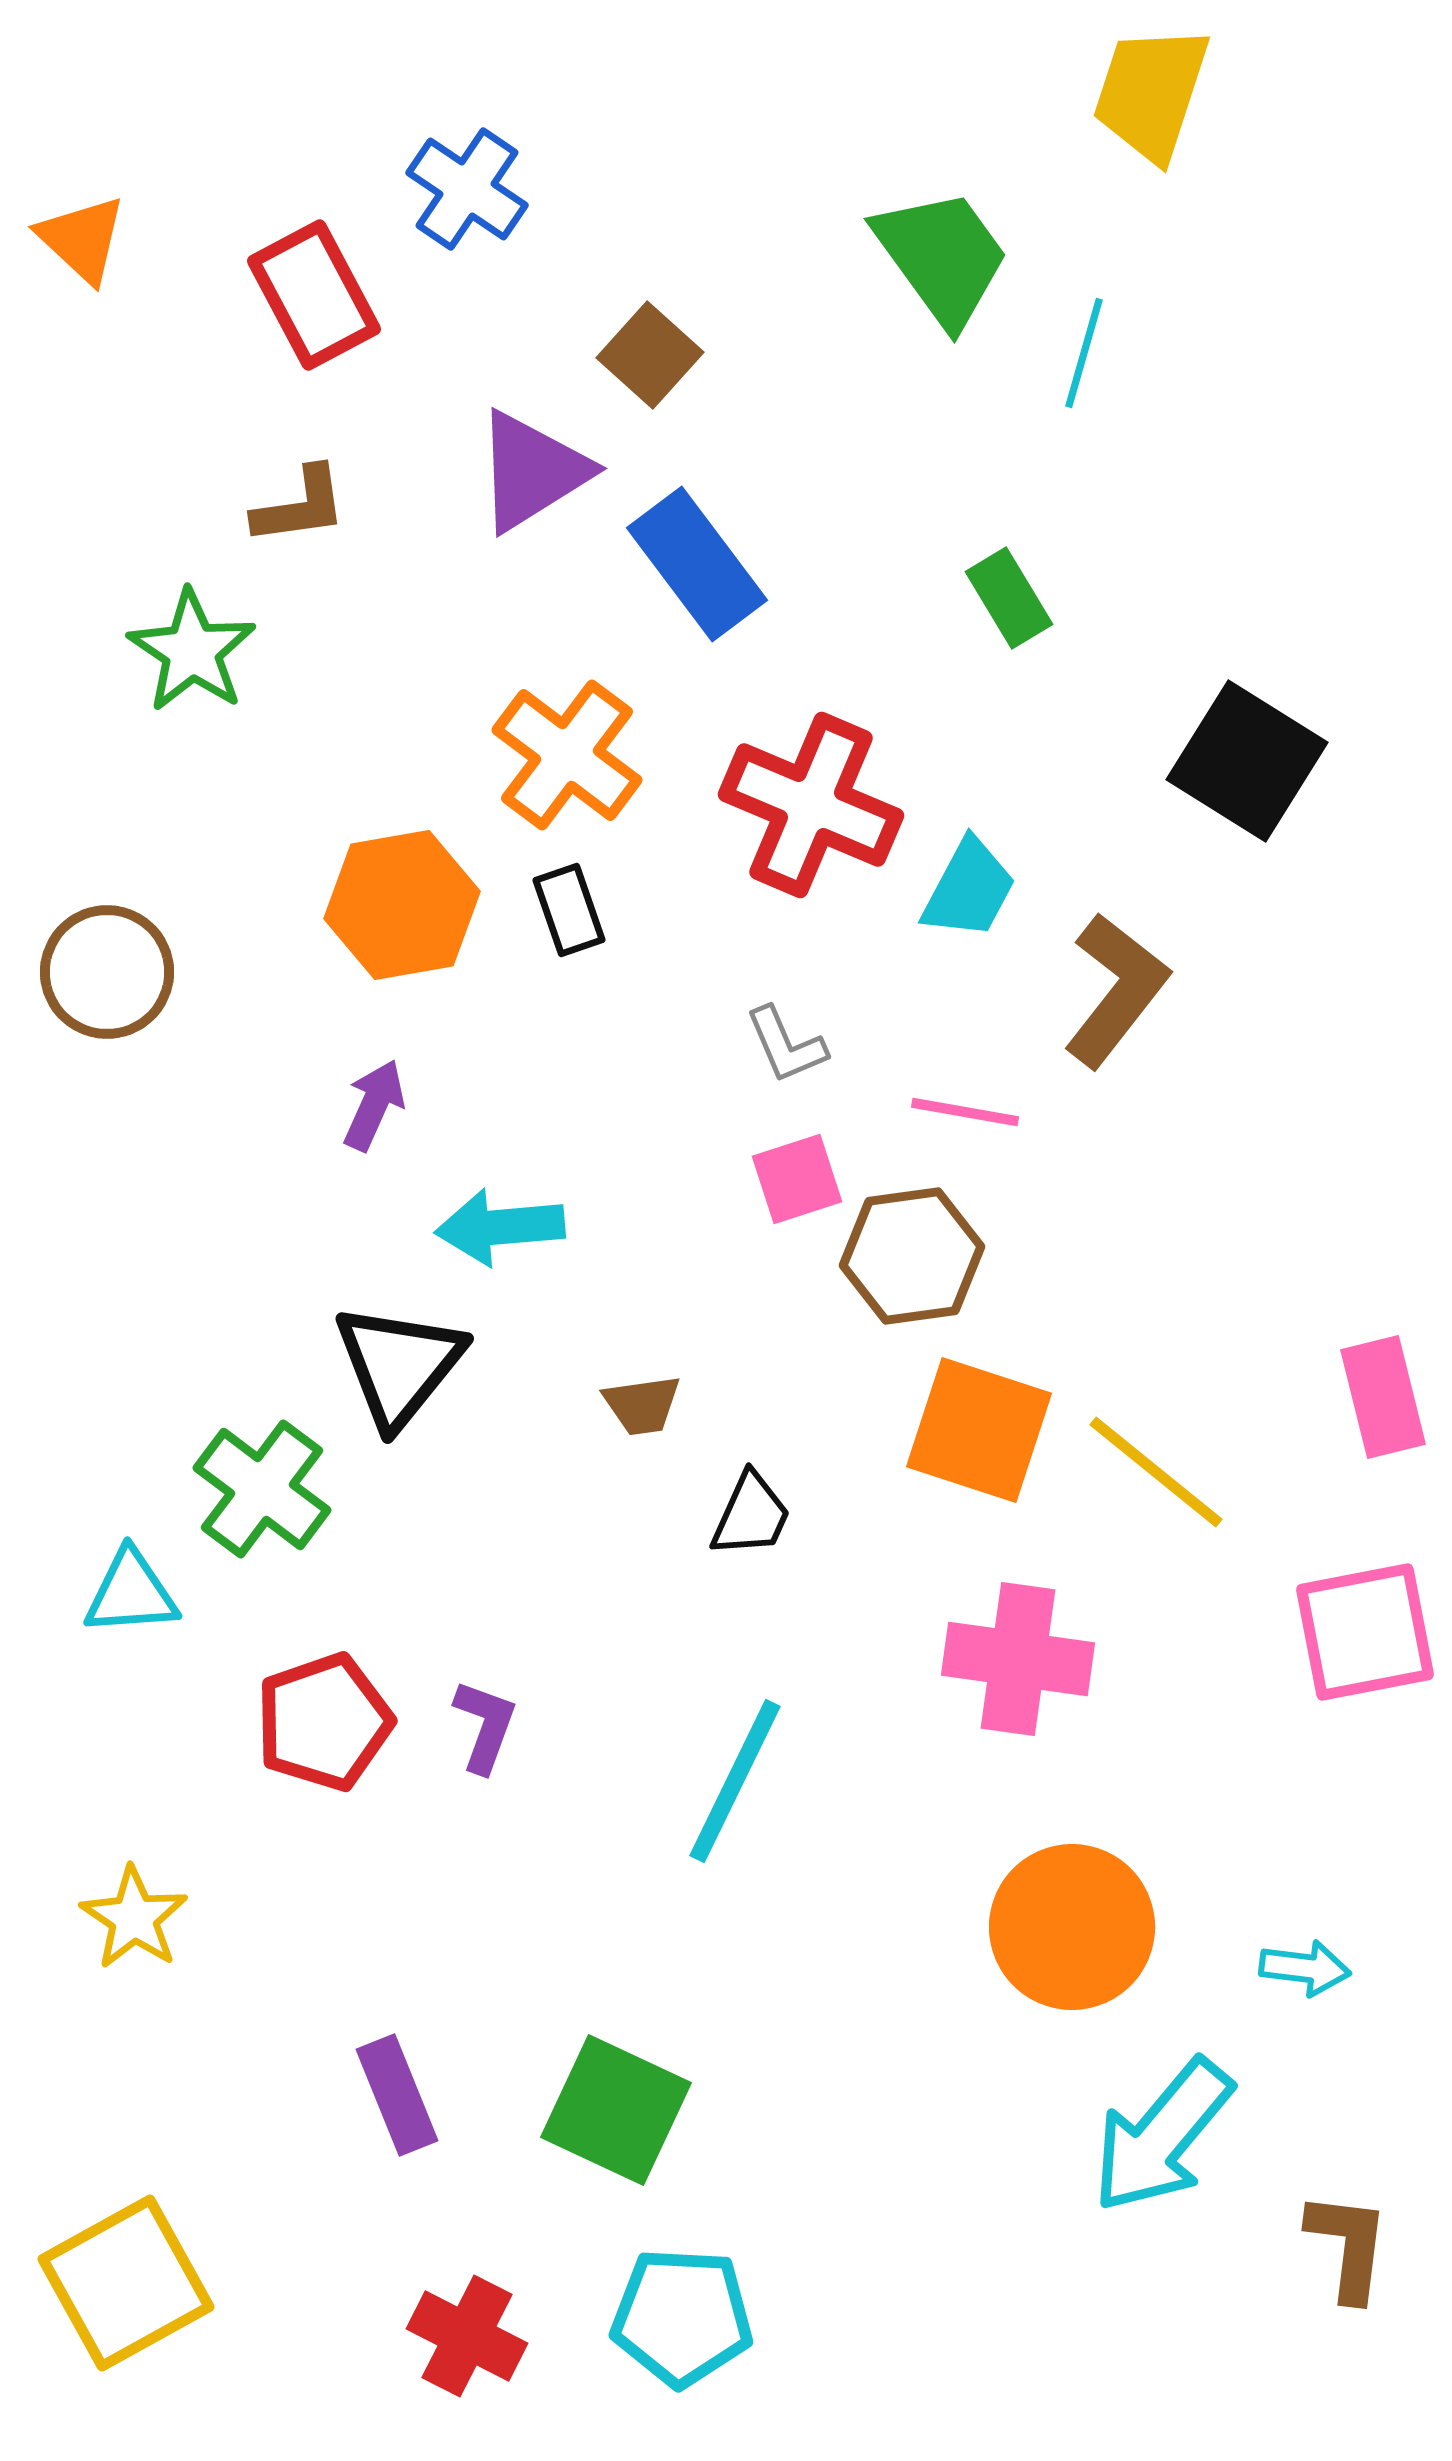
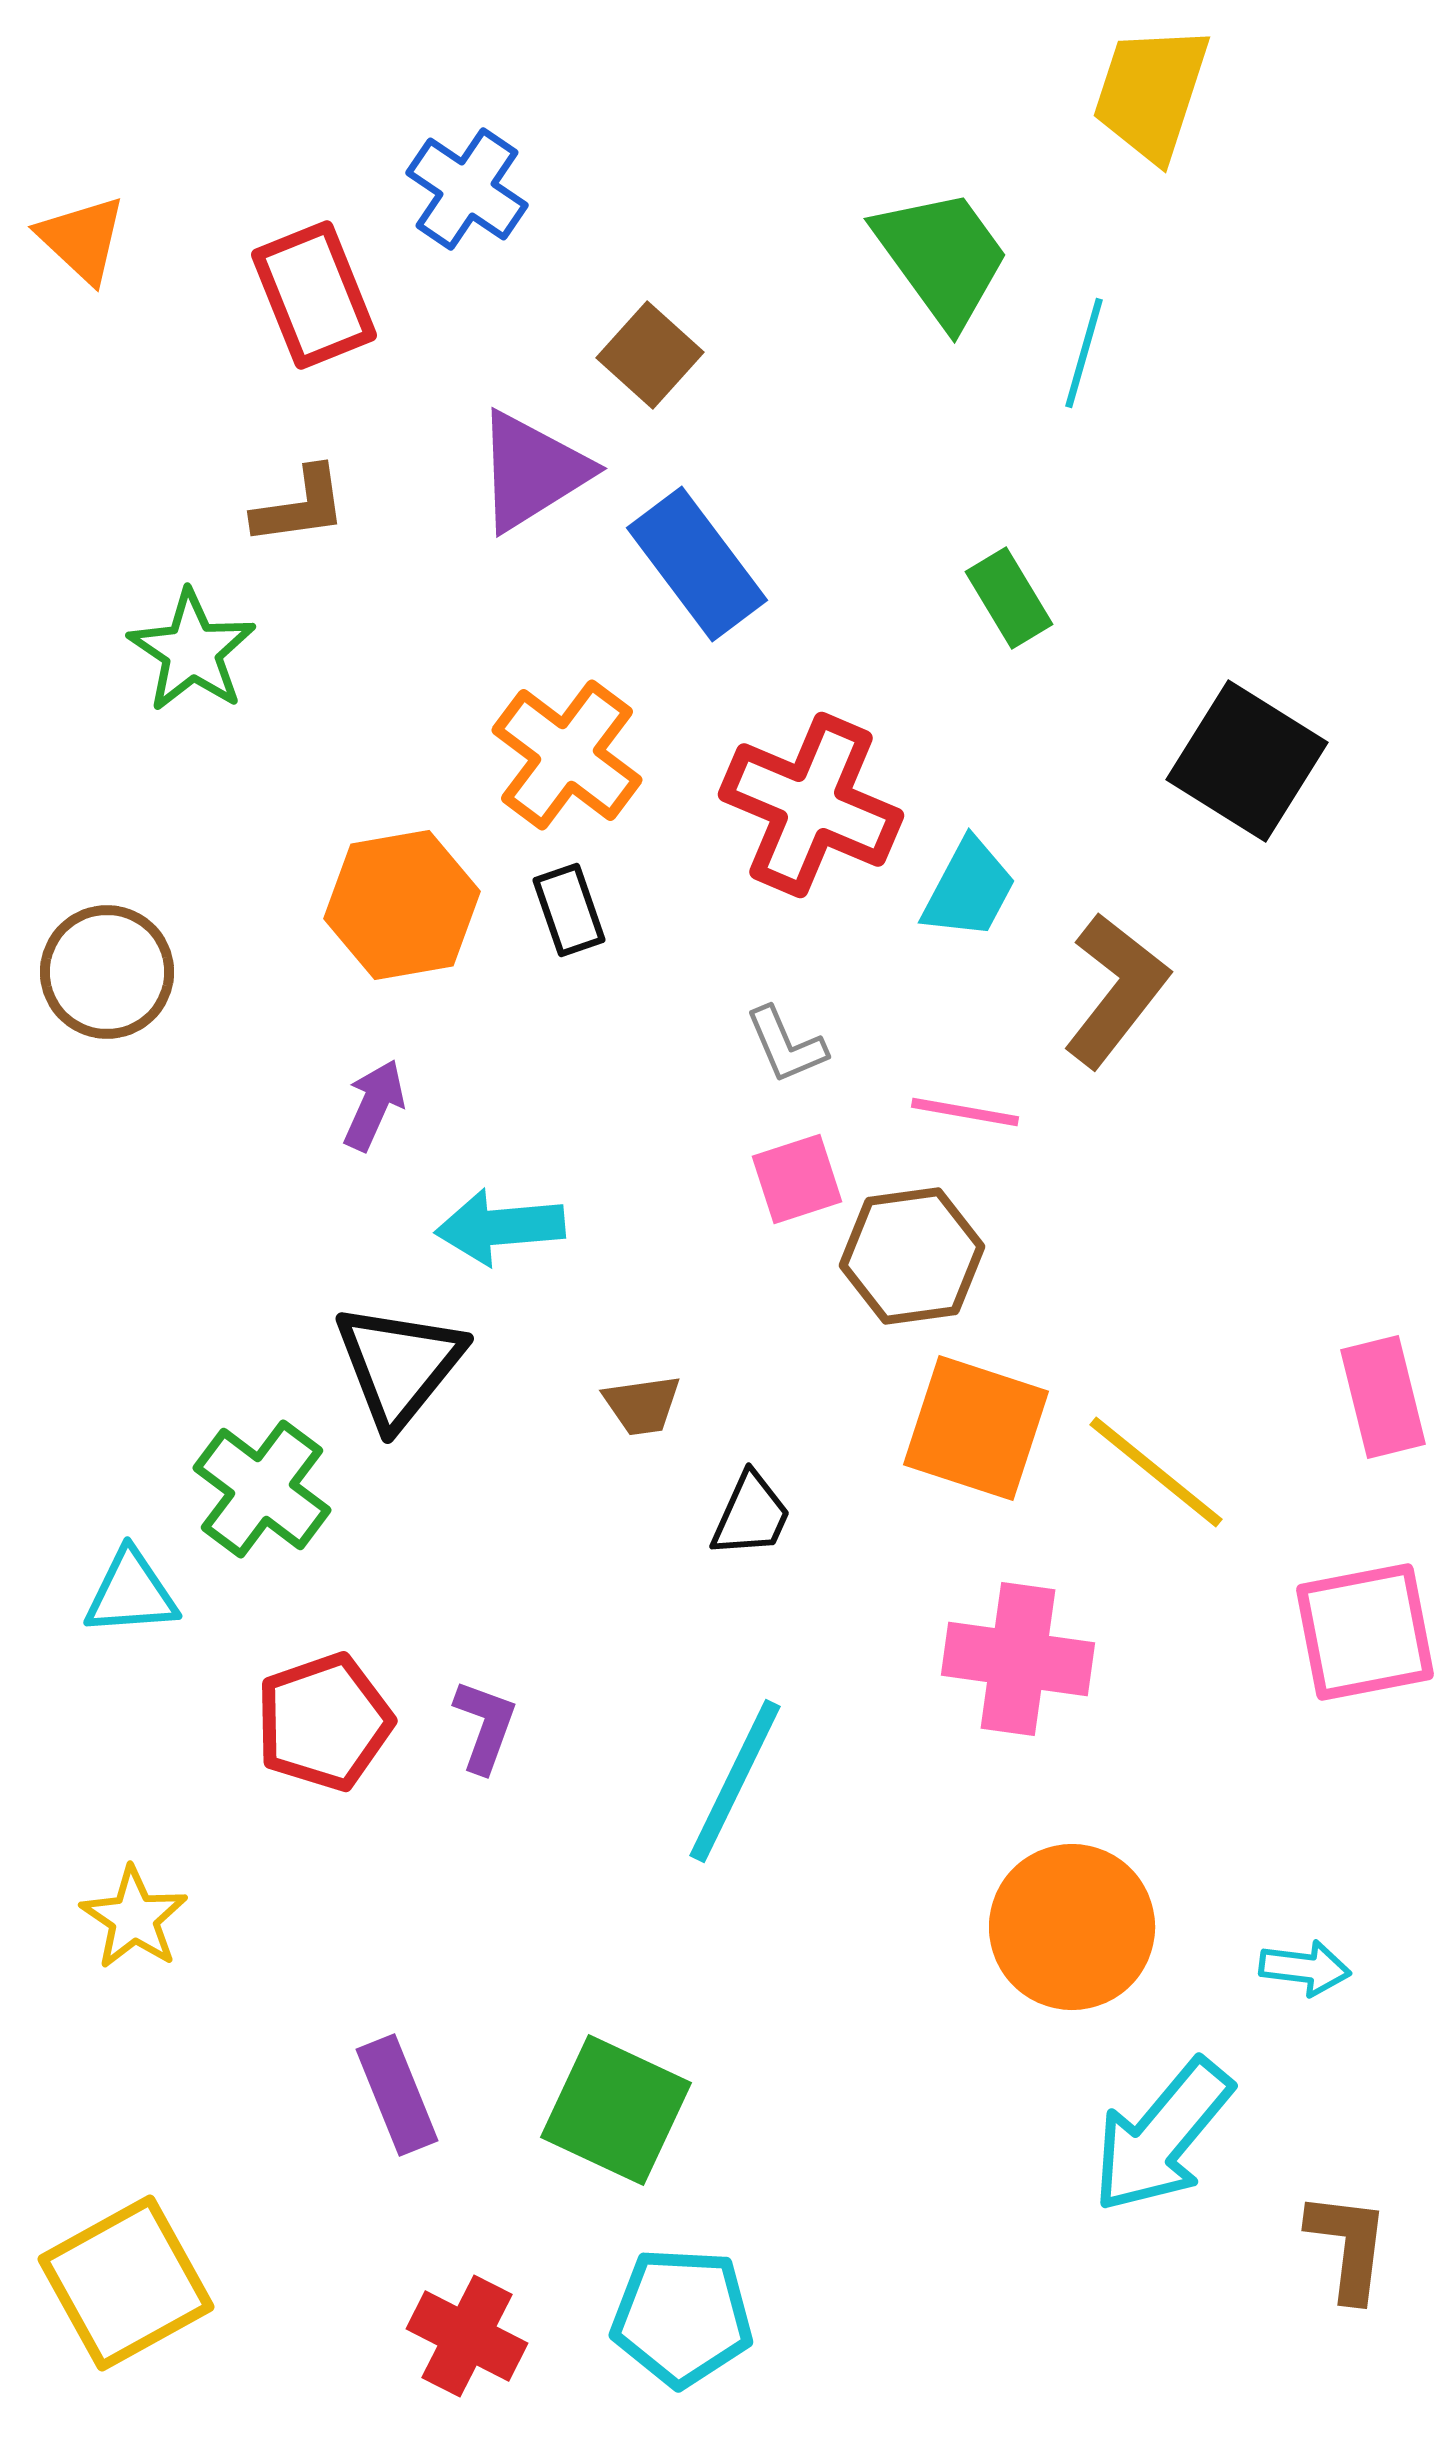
red rectangle at (314, 295): rotated 6 degrees clockwise
orange square at (979, 1430): moved 3 px left, 2 px up
